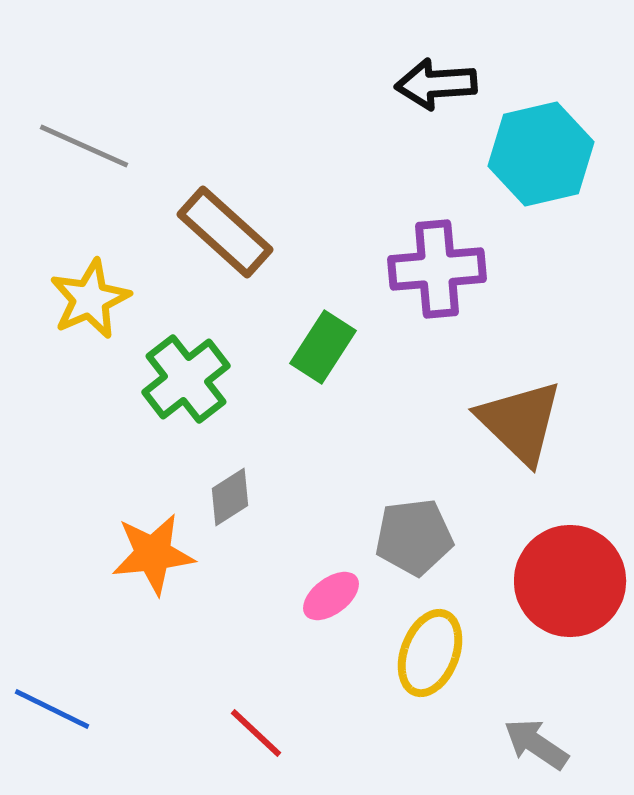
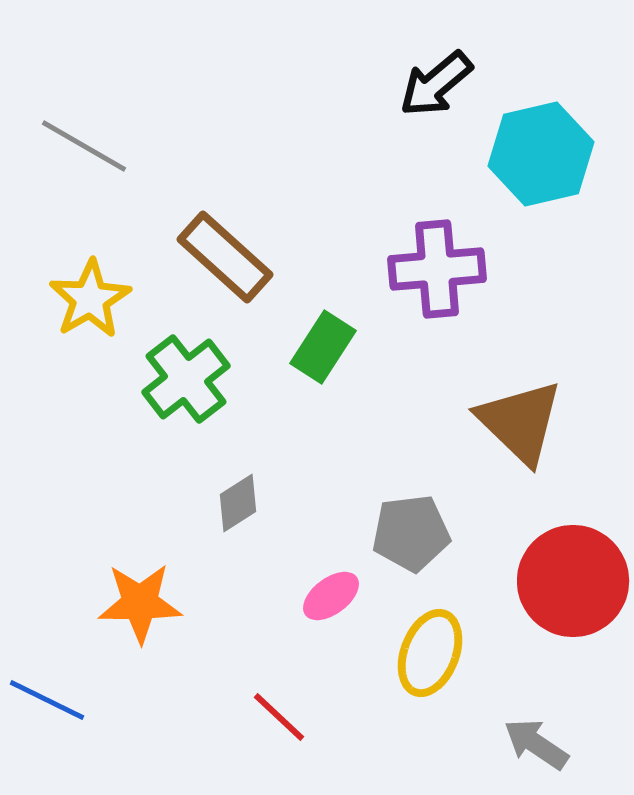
black arrow: rotated 36 degrees counterclockwise
gray line: rotated 6 degrees clockwise
brown rectangle: moved 25 px down
yellow star: rotated 6 degrees counterclockwise
gray diamond: moved 8 px right, 6 px down
gray pentagon: moved 3 px left, 4 px up
orange star: moved 13 px left, 49 px down; rotated 6 degrees clockwise
red circle: moved 3 px right
blue line: moved 5 px left, 9 px up
red line: moved 23 px right, 16 px up
